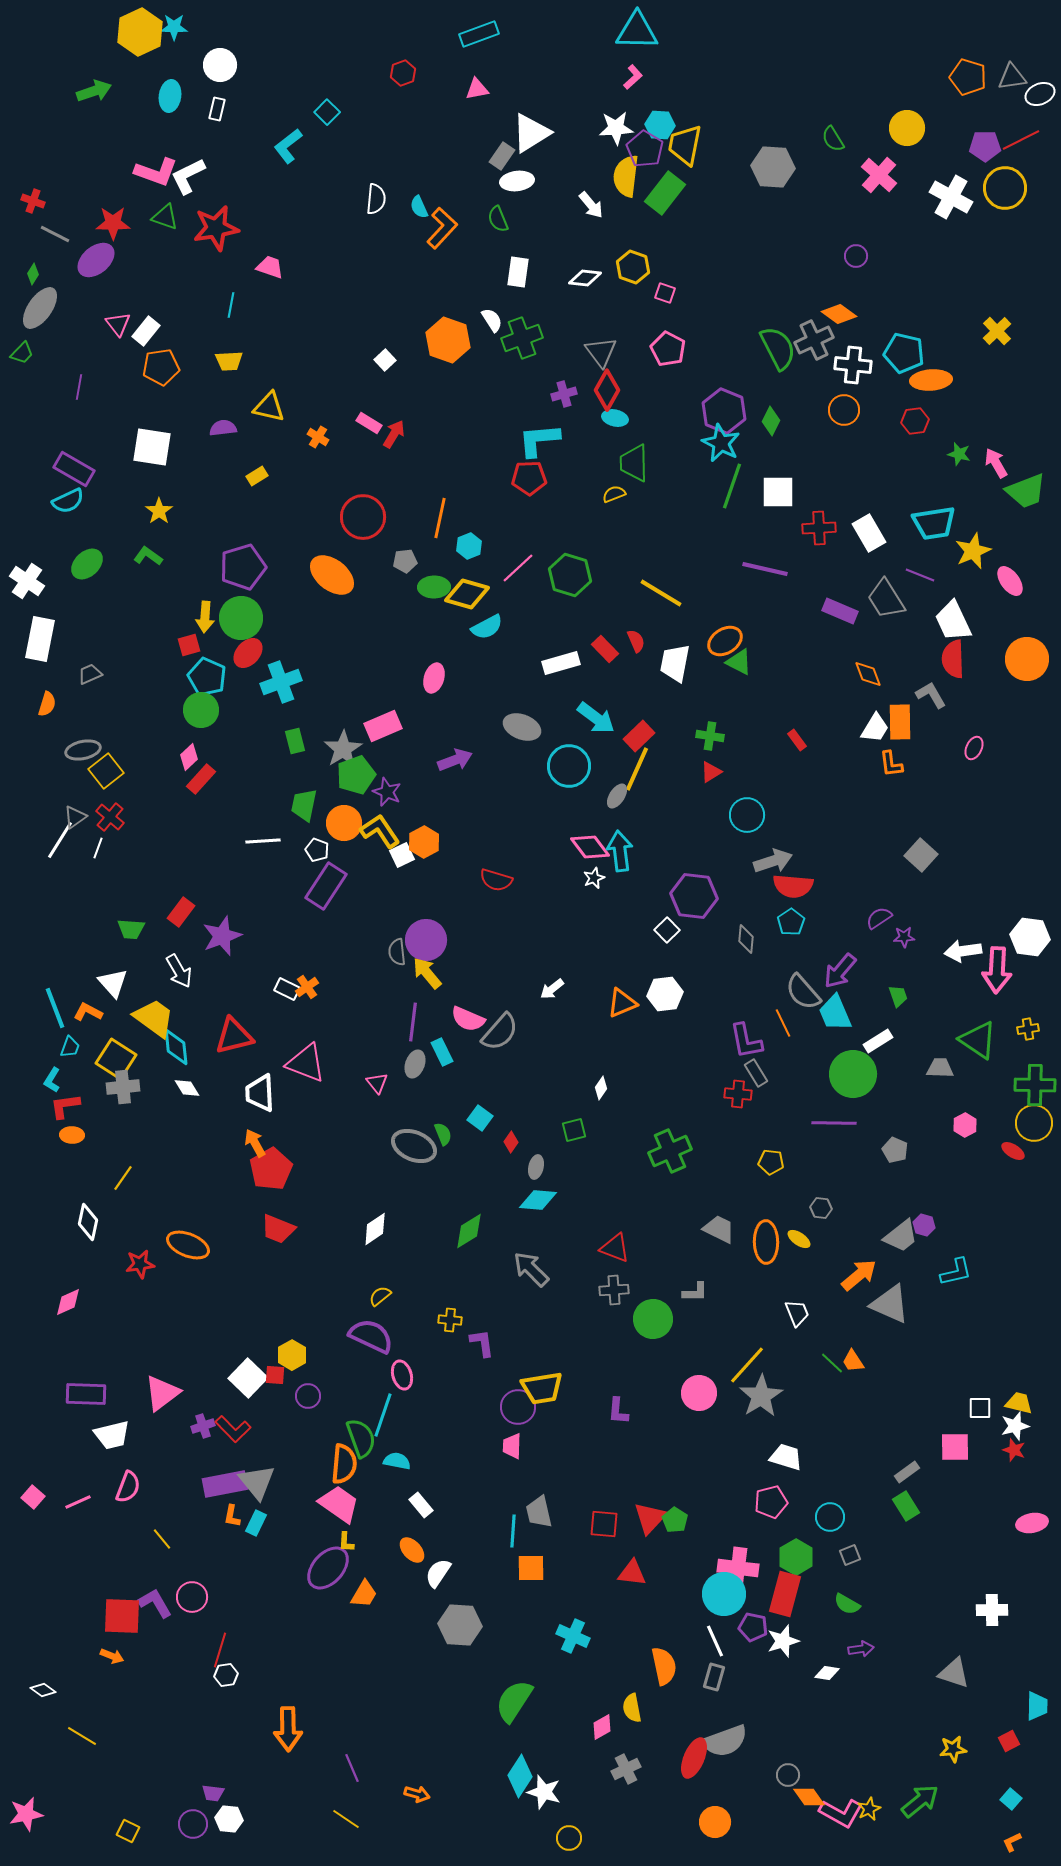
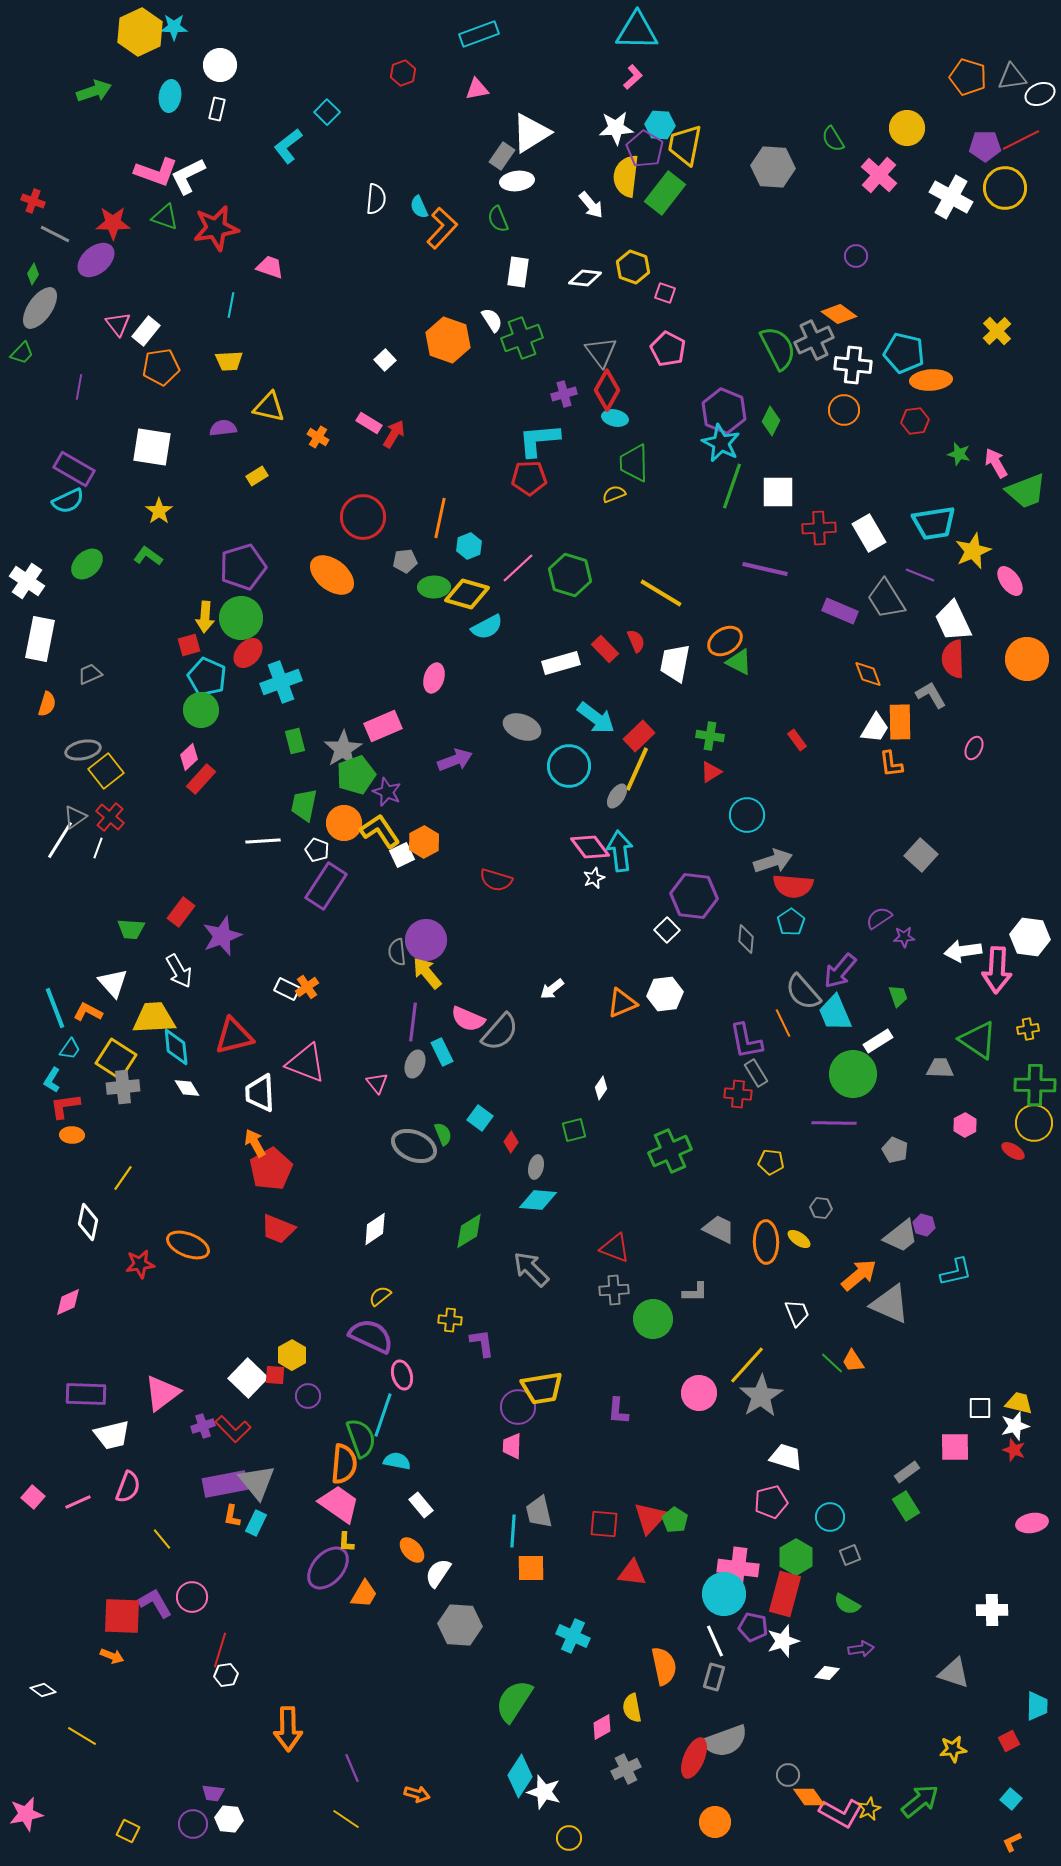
yellow trapezoid at (154, 1018): rotated 39 degrees counterclockwise
cyan trapezoid at (70, 1047): moved 2 px down; rotated 15 degrees clockwise
